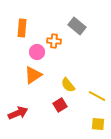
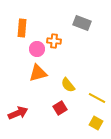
gray rectangle: moved 5 px right, 3 px up; rotated 18 degrees counterclockwise
pink circle: moved 3 px up
orange triangle: moved 5 px right, 2 px up; rotated 18 degrees clockwise
yellow line: moved 2 px down
red square: moved 3 px down
yellow square: moved 2 px left, 1 px up; rotated 24 degrees clockwise
